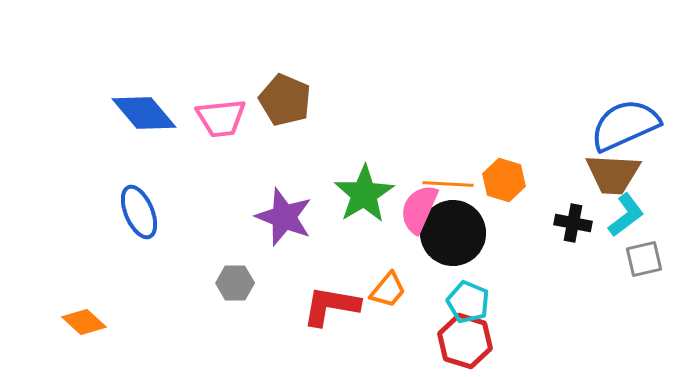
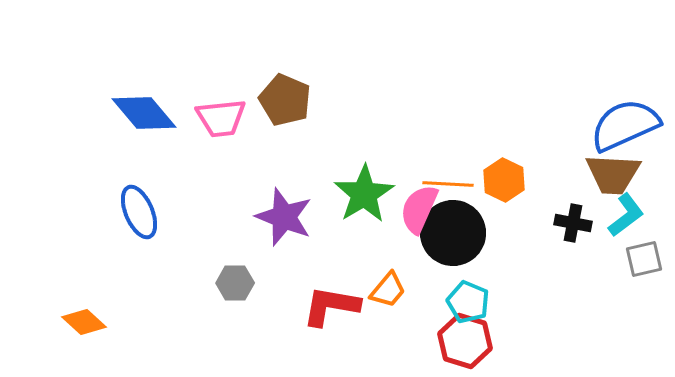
orange hexagon: rotated 9 degrees clockwise
